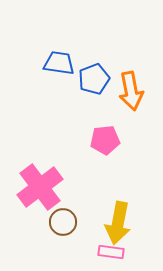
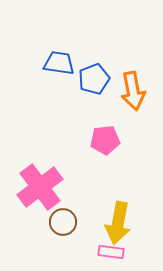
orange arrow: moved 2 px right
